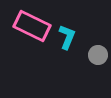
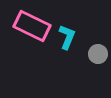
gray circle: moved 1 px up
